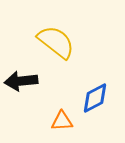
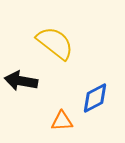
yellow semicircle: moved 1 px left, 1 px down
black arrow: rotated 16 degrees clockwise
